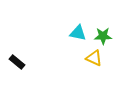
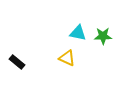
yellow triangle: moved 27 px left
